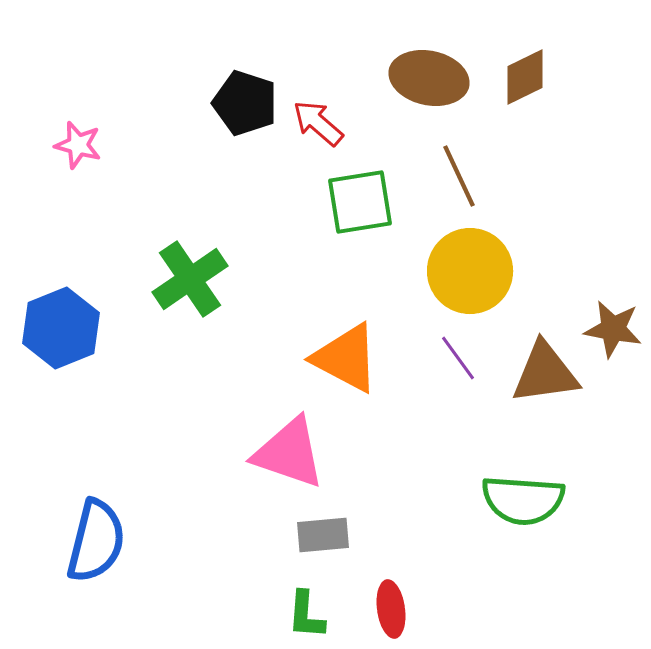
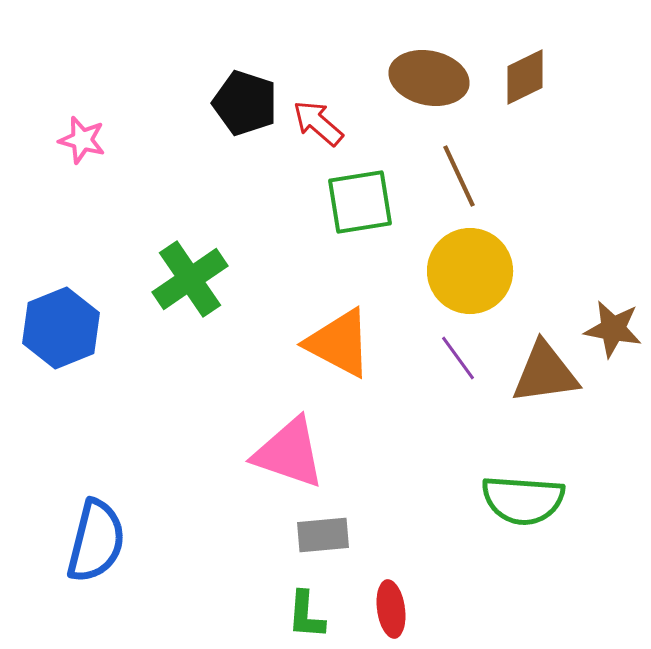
pink star: moved 4 px right, 5 px up
orange triangle: moved 7 px left, 15 px up
